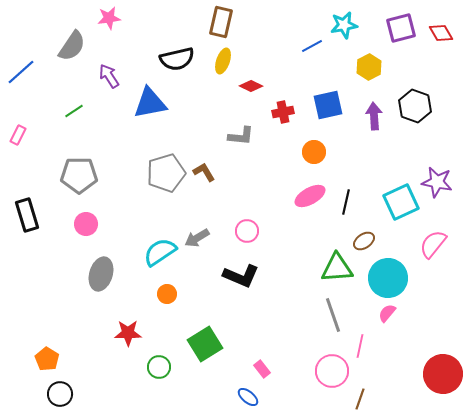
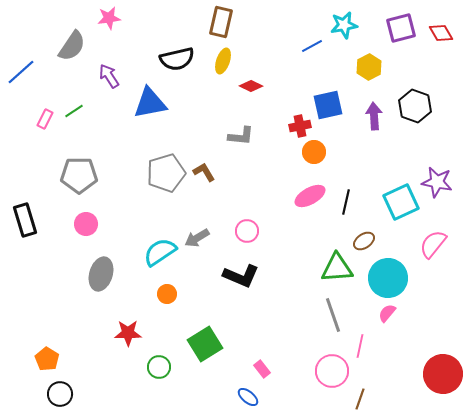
red cross at (283, 112): moved 17 px right, 14 px down
pink rectangle at (18, 135): moved 27 px right, 16 px up
black rectangle at (27, 215): moved 2 px left, 5 px down
